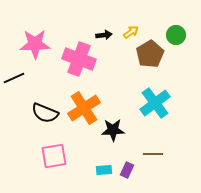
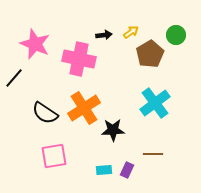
pink star: rotated 24 degrees clockwise
pink cross: rotated 8 degrees counterclockwise
black line: rotated 25 degrees counterclockwise
black semicircle: rotated 12 degrees clockwise
